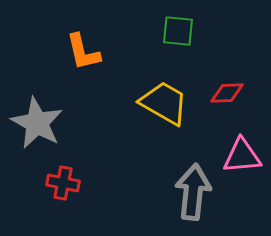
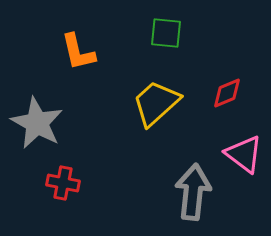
green square: moved 12 px left, 2 px down
orange L-shape: moved 5 px left
red diamond: rotated 20 degrees counterclockwise
yellow trapezoid: moved 8 px left; rotated 72 degrees counterclockwise
pink triangle: moved 2 px right, 2 px up; rotated 42 degrees clockwise
